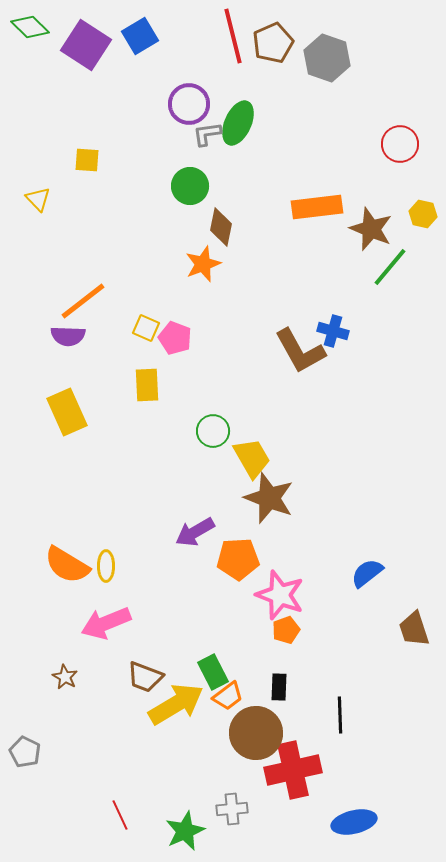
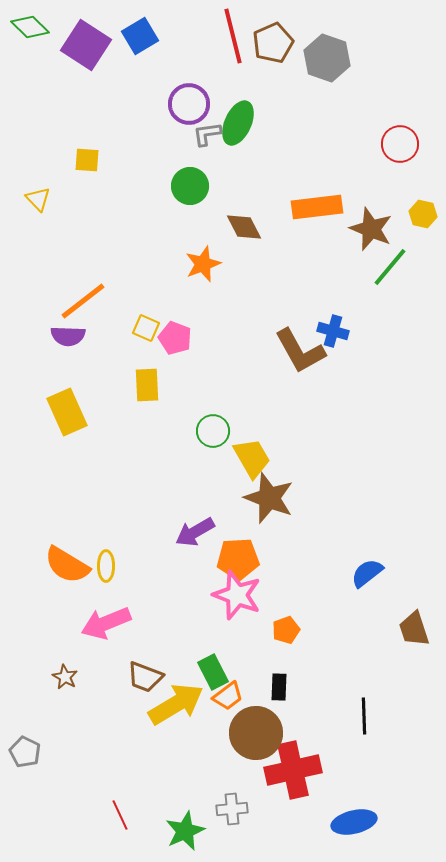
brown diamond at (221, 227): moved 23 px right; rotated 39 degrees counterclockwise
pink star at (280, 595): moved 43 px left
black line at (340, 715): moved 24 px right, 1 px down
